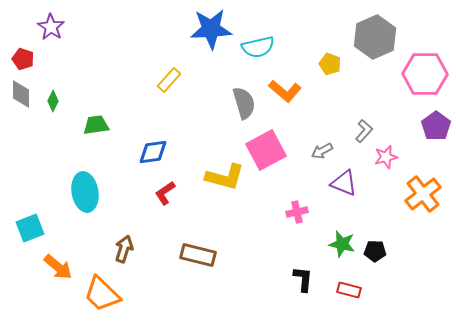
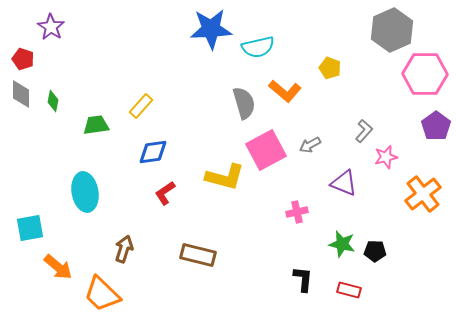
gray hexagon: moved 17 px right, 7 px up
yellow pentagon: moved 4 px down
yellow rectangle: moved 28 px left, 26 px down
green diamond: rotated 15 degrees counterclockwise
gray arrow: moved 12 px left, 6 px up
cyan square: rotated 12 degrees clockwise
